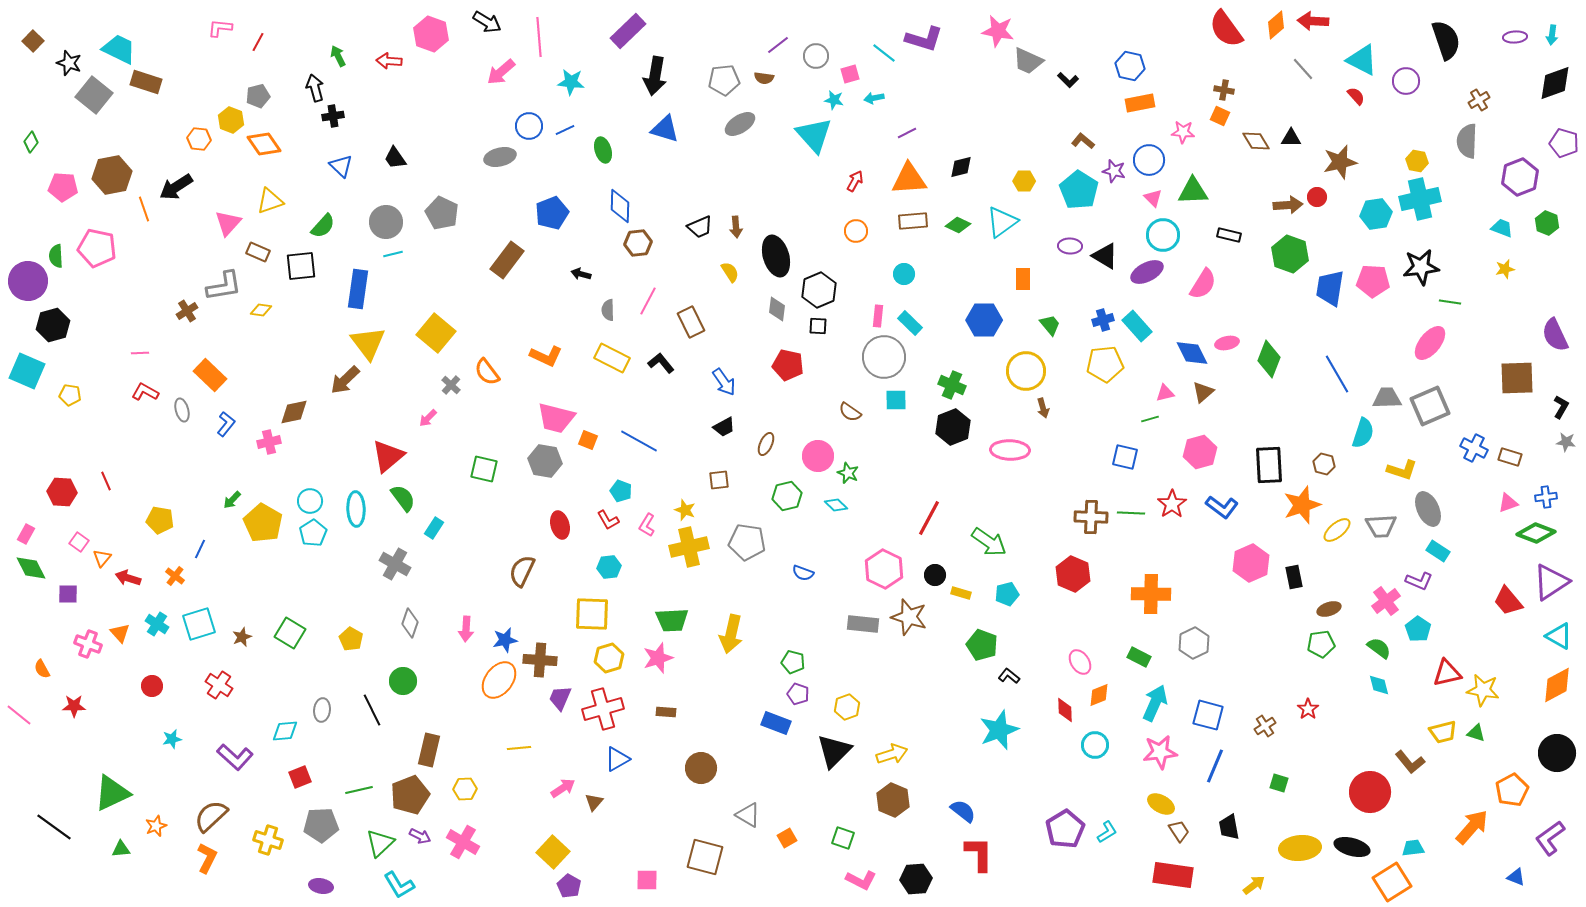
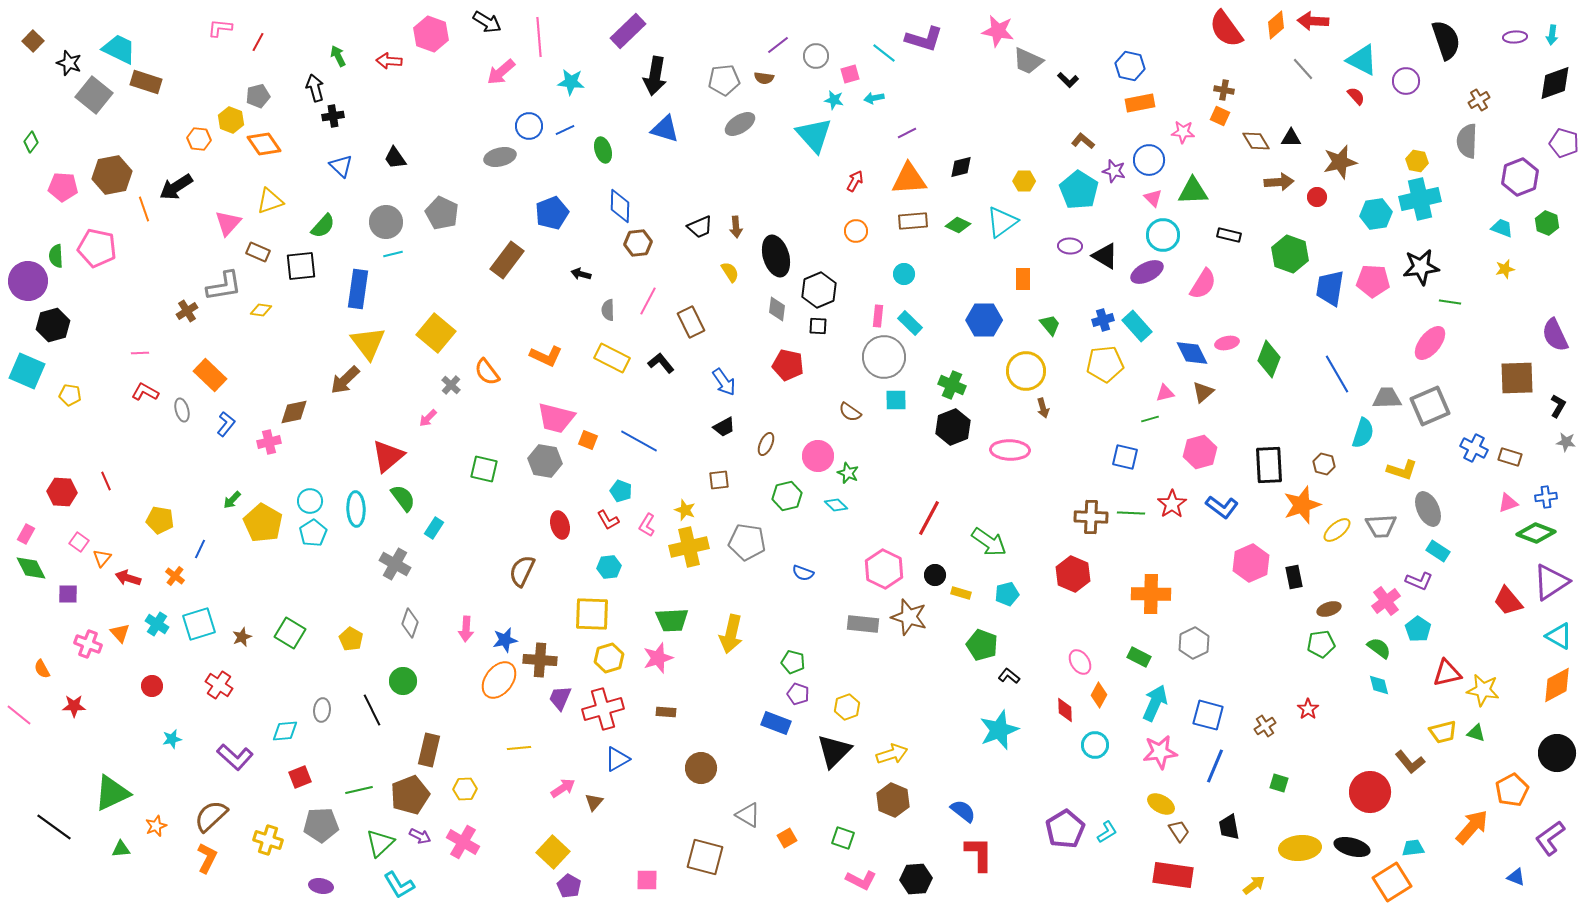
brown arrow at (1288, 205): moved 9 px left, 23 px up
black L-shape at (1561, 407): moved 3 px left, 1 px up
orange diamond at (1099, 695): rotated 40 degrees counterclockwise
